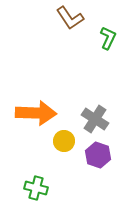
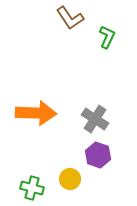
green L-shape: moved 1 px left, 1 px up
yellow circle: moved 6 px right, 38 px down
green cross: moved 4 px left
